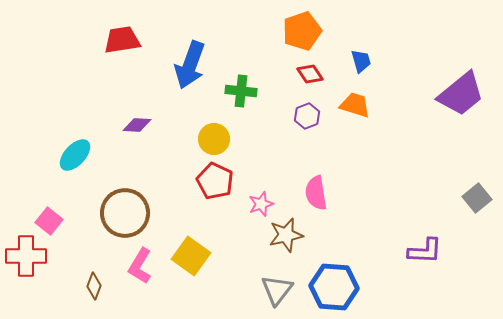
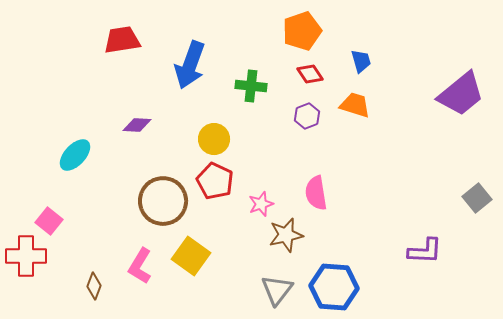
green cross: moved 10 px right, 5 px up
brown circle: moved 38 px right, 12 px up
